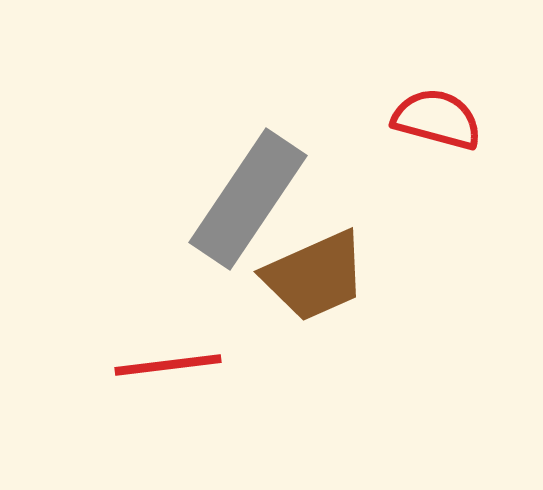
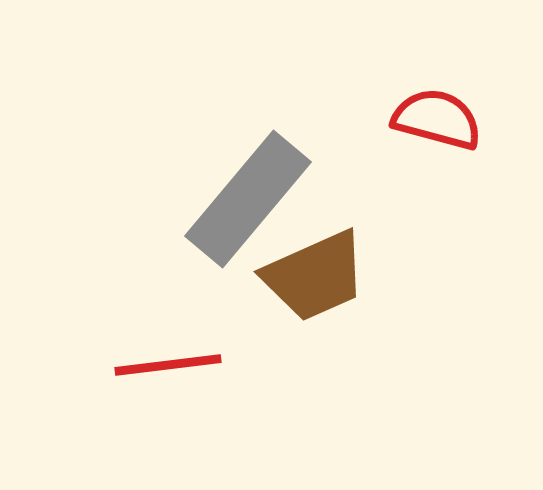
gray rectangle: rotated 6 degrees clockwise
